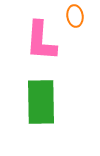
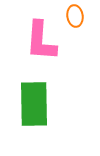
green rectangle: moved 7 px left, 2 px down
